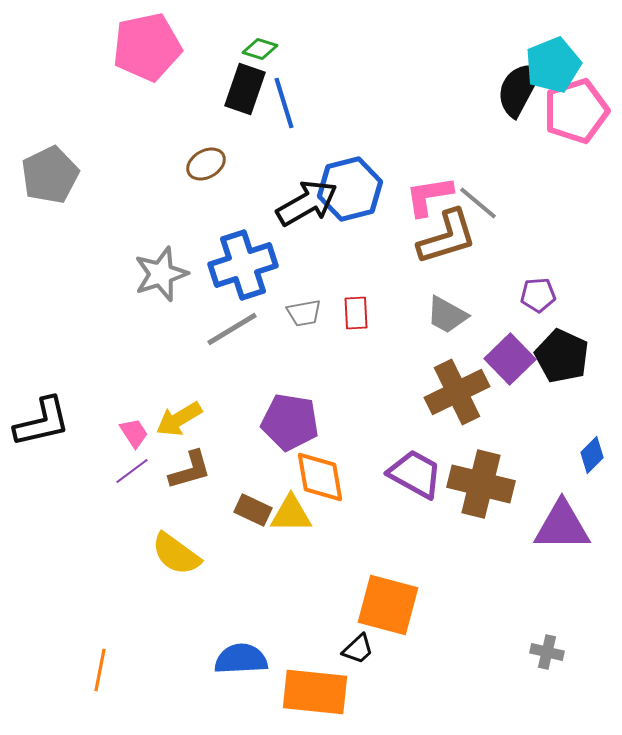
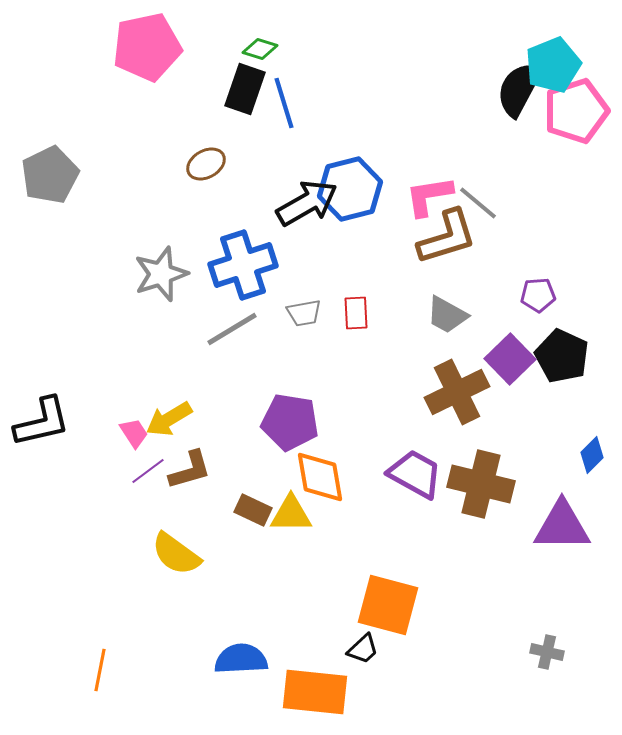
yellow arrow at (179, 419): moved 10 px left
purple line at (132, 471): moved 16 px right
black trapezoid at (358, 649): moved 5 px right
